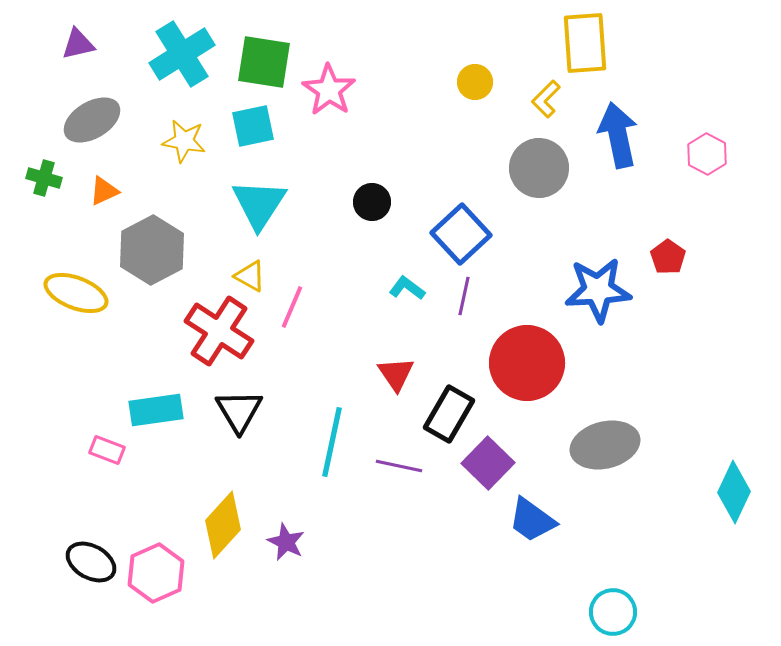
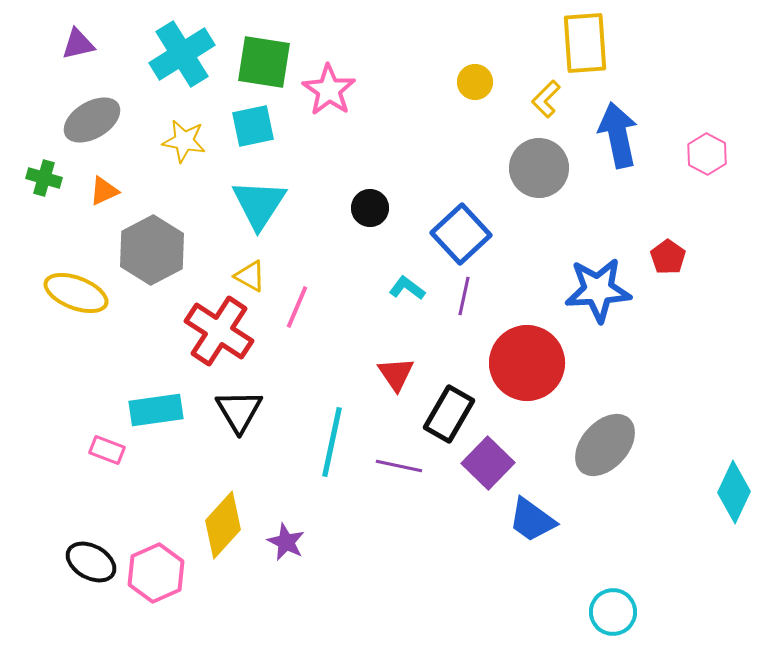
black circle at (372, 202): moved 2 px left, 6 px down
pink line at (292, 307): moved 5 px right
gray ellipse at (605, 445): rotated 34 degrees counterclockwise
